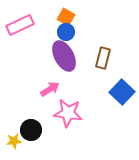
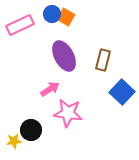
blue circle: moved 14 px left, 18 px up
brown rectangle: moved 2 px down
